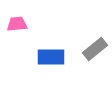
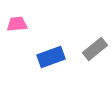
blue rectangle: rotated 20 degrees counterclockwise
